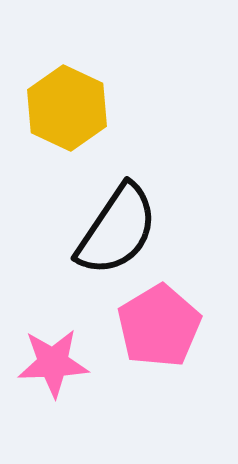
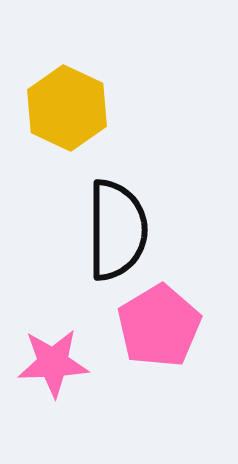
black semicircle: rotated 34 degrees counterclockwise
